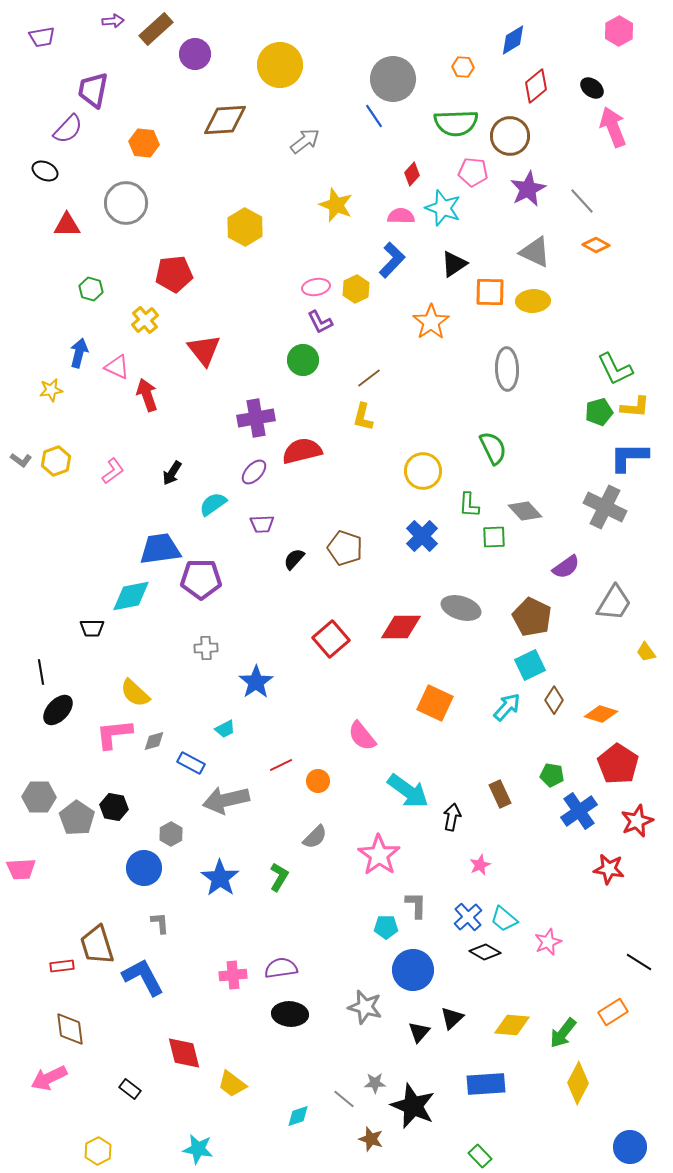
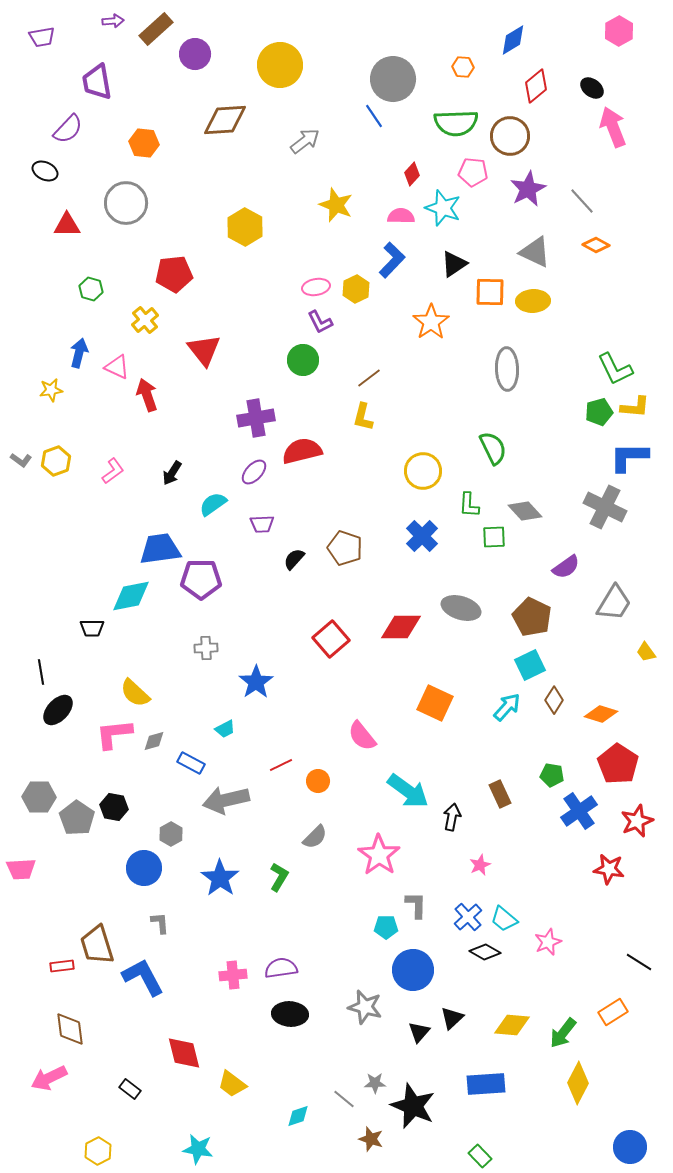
purple trapezoid at (93, 90): moved 4 px right, 8 px up; rotated 21 degrees counterclockwise
